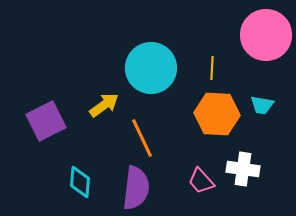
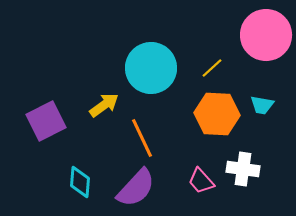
yellow line: rotated 45 degrees clockwise
purple semicircle: rotated 36 degrees clockwise
